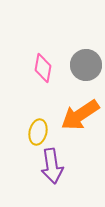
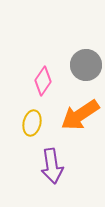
pink diamond: moved 13 px down; rotated 24 degrees clockwise
yellow ellipse: moved 6 px left, 9 px up
